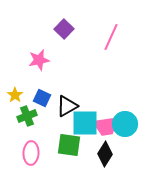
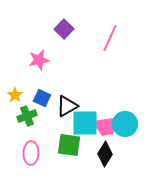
pink line: moved 1 px left, 1 px down
